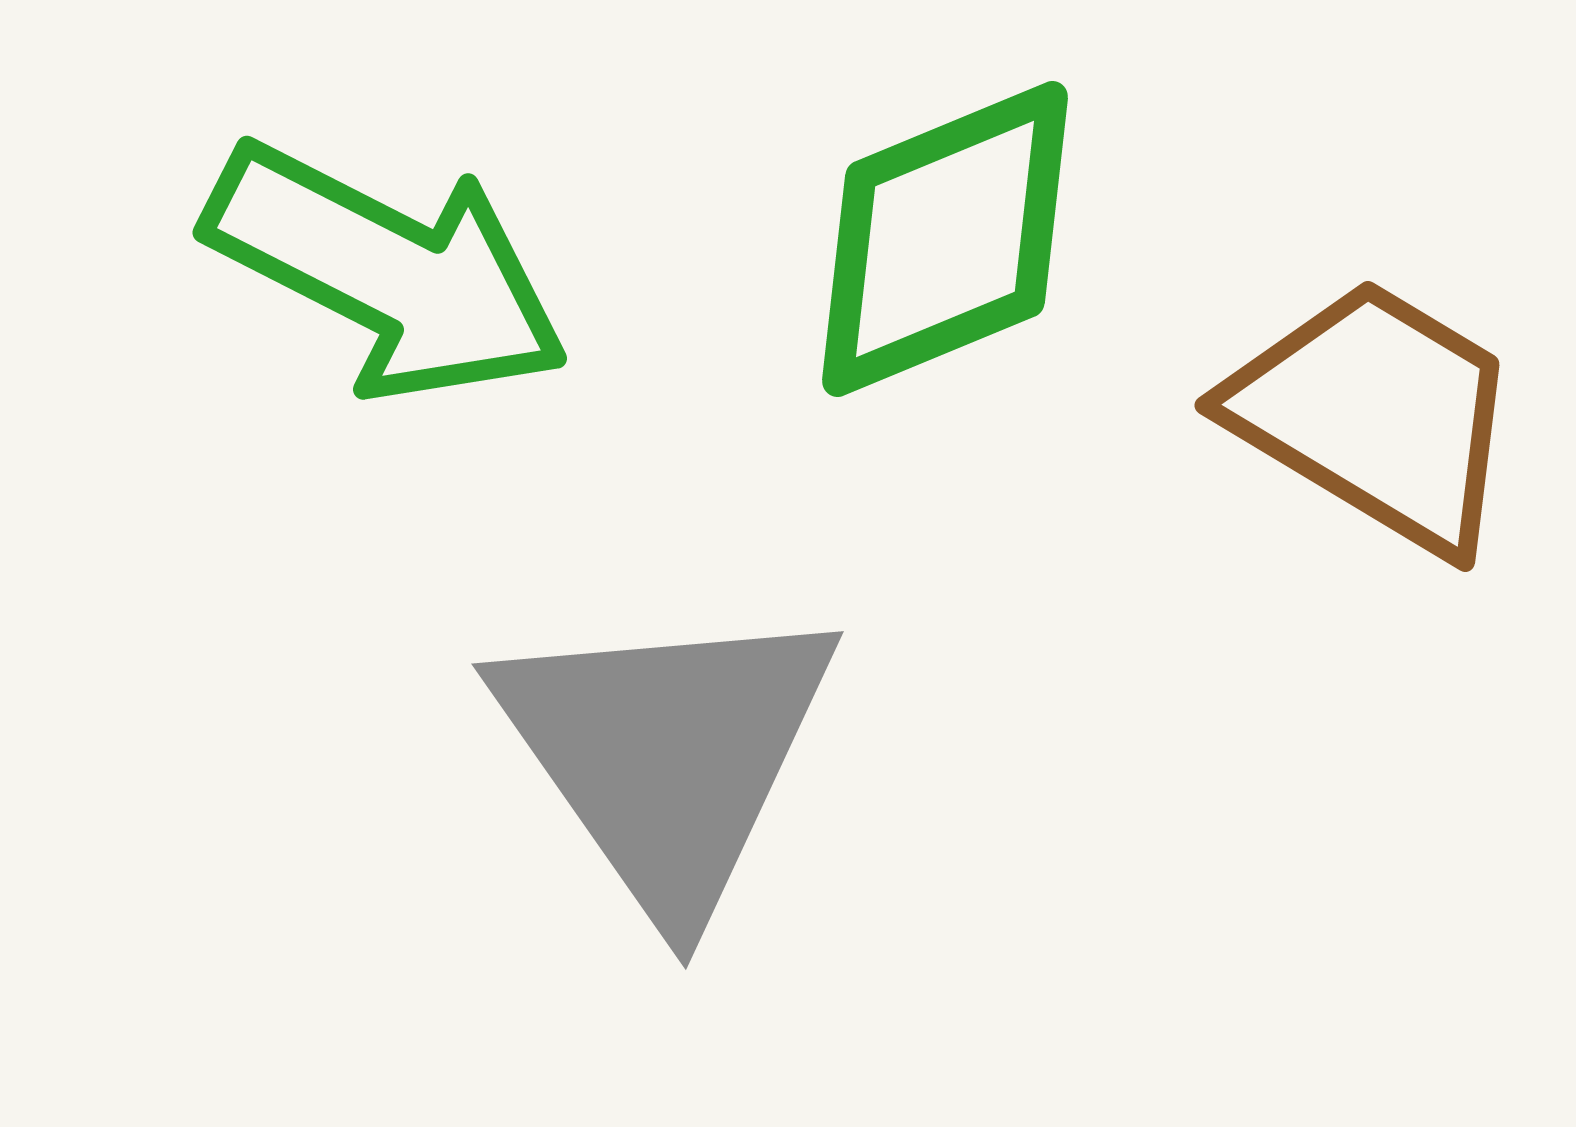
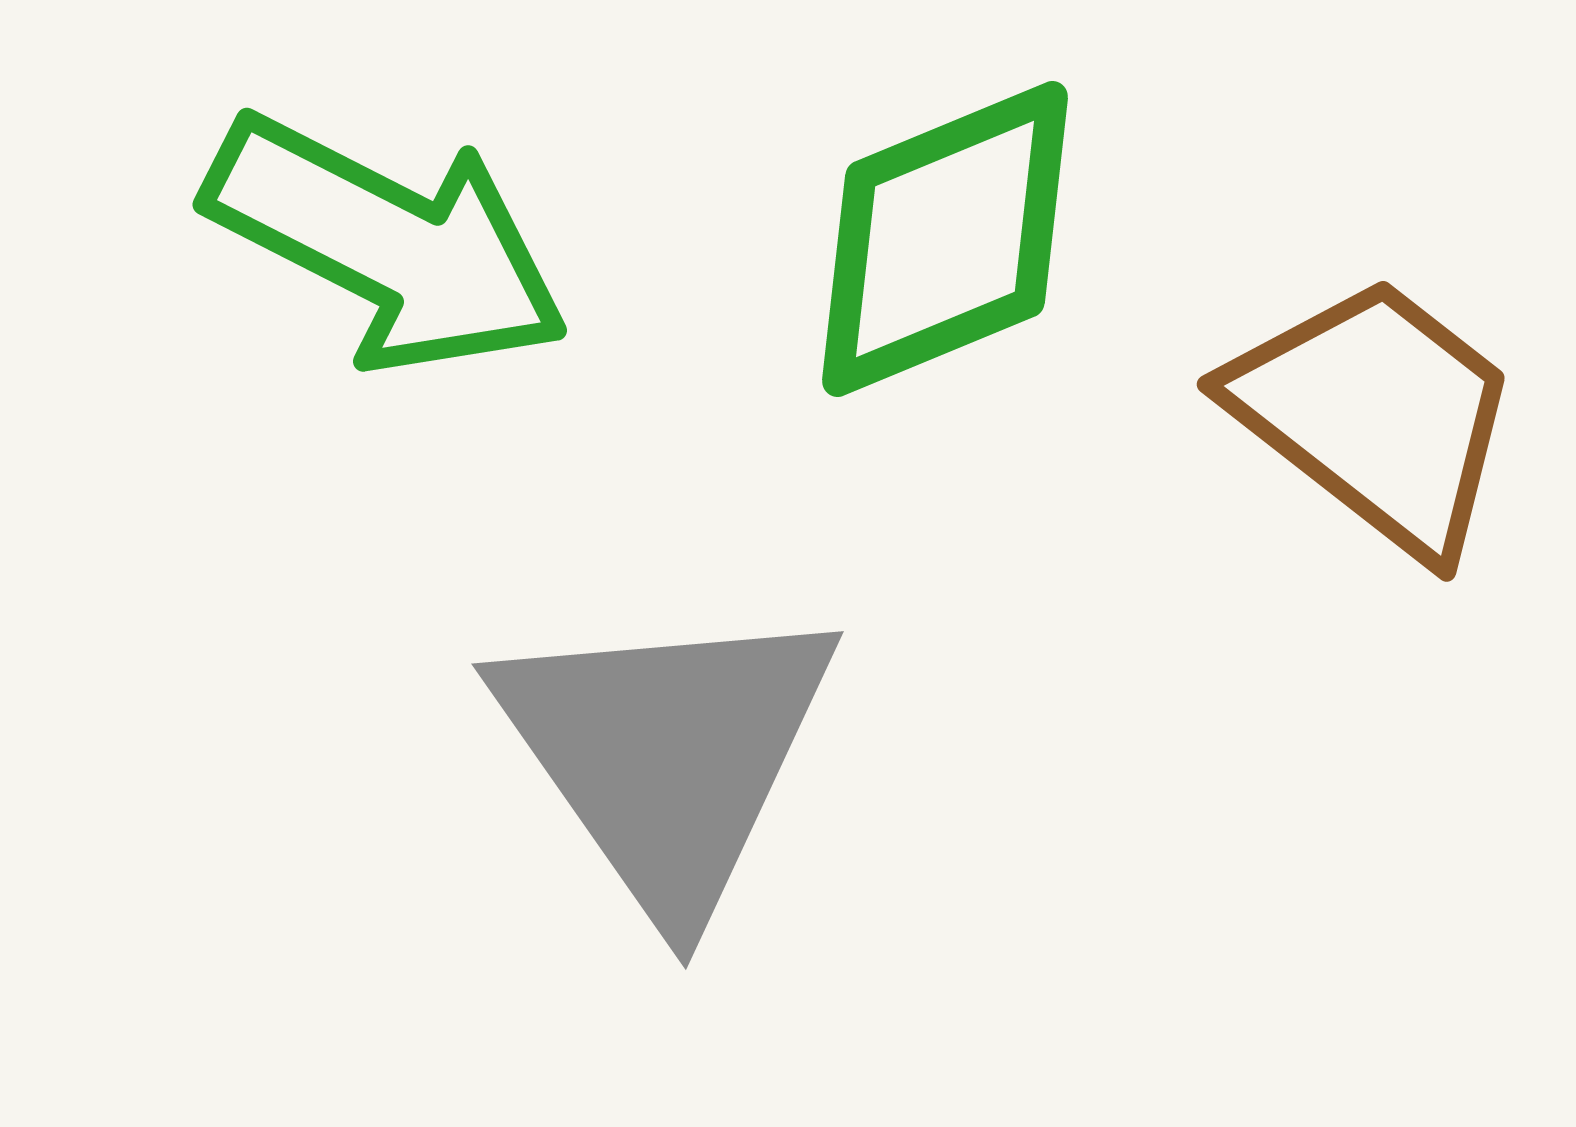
green arrow: moved 28 px up
brown trapezoid: rotated 7 degrees clockwise
